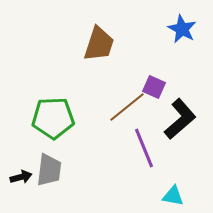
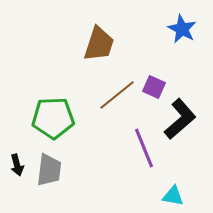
brown line: moved 10 px left, 12 px up
black arrow: moved 4 px left, 12 px up; rotated 90 degrees clockwise
